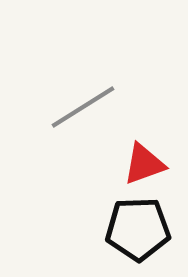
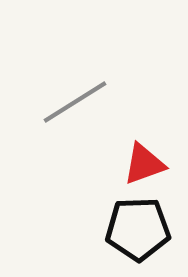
gray line: moved 8 px left, 5 px up
